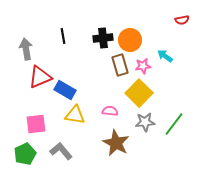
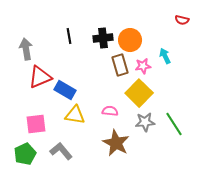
red semicircle: rotated 24 degrees clockwise
black line: moved 6 px right
cyan arrow: rotated 28 degrees clockwise
green line: rotated 70 degrees counterclockwise
